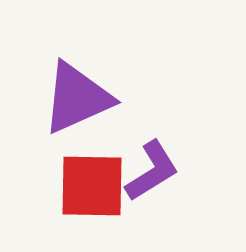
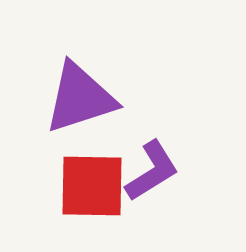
purple triangle: moved 3 px right; rotated 6 degrees clockwise
